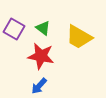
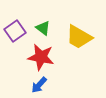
purple square: moved 1 px right, 2 px down; rotated 25 degrees clockwise
red star: moved 1 px down
blue arrow: moved 1 px up
